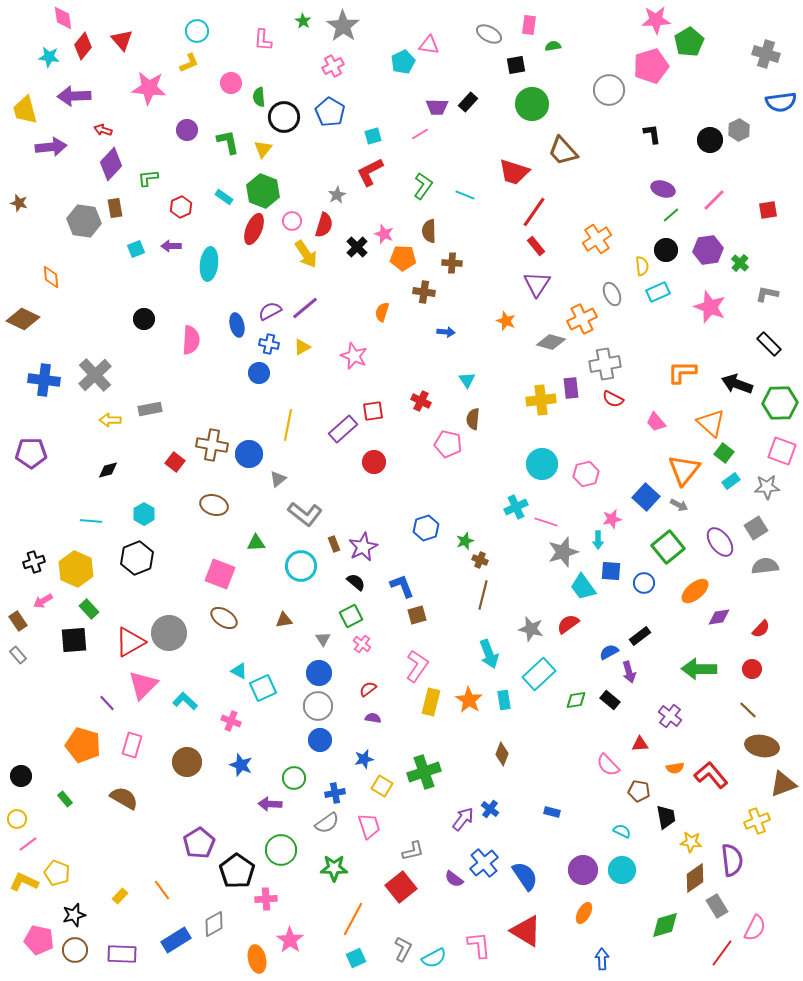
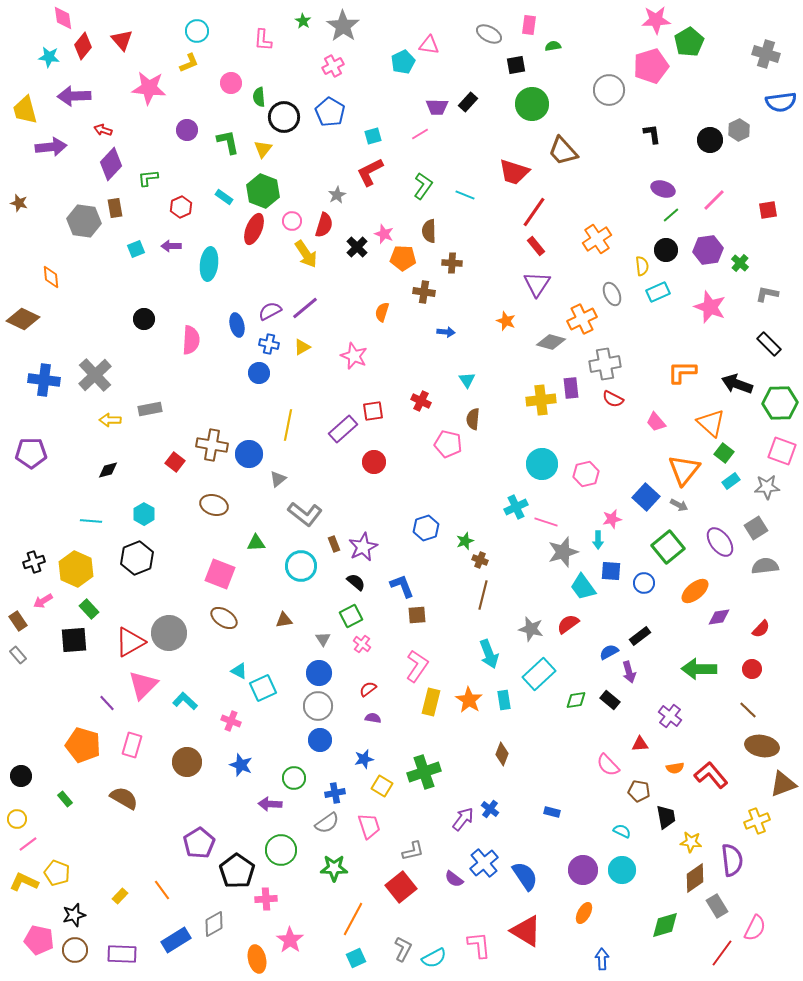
brown square at (417, 615): rotated 12 degrees clockwise
